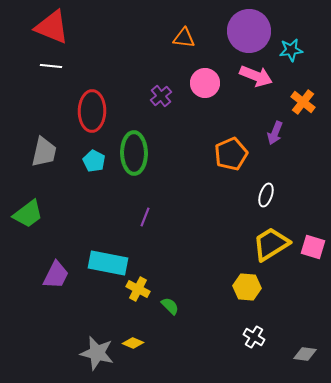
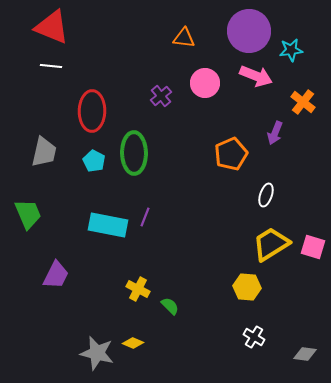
green trapezoid: rotated 76 degrees counterclockwise
cyan rectangle: moved 38 px up
